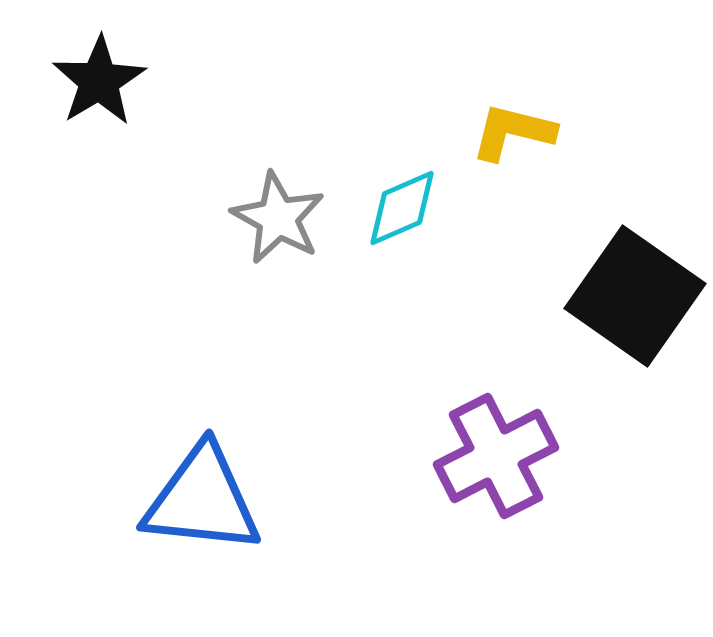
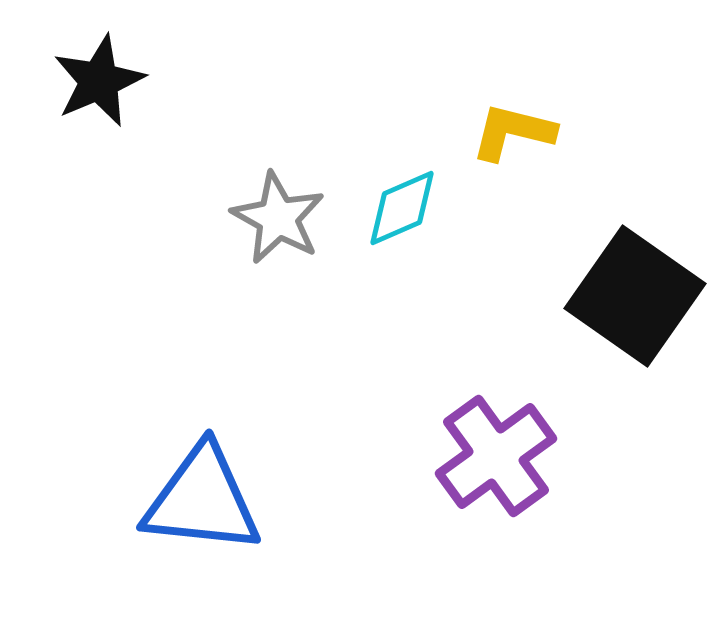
black star: rotated 8 degrees clockwise
purple cross: rotated 9 degrees counterclockwise
